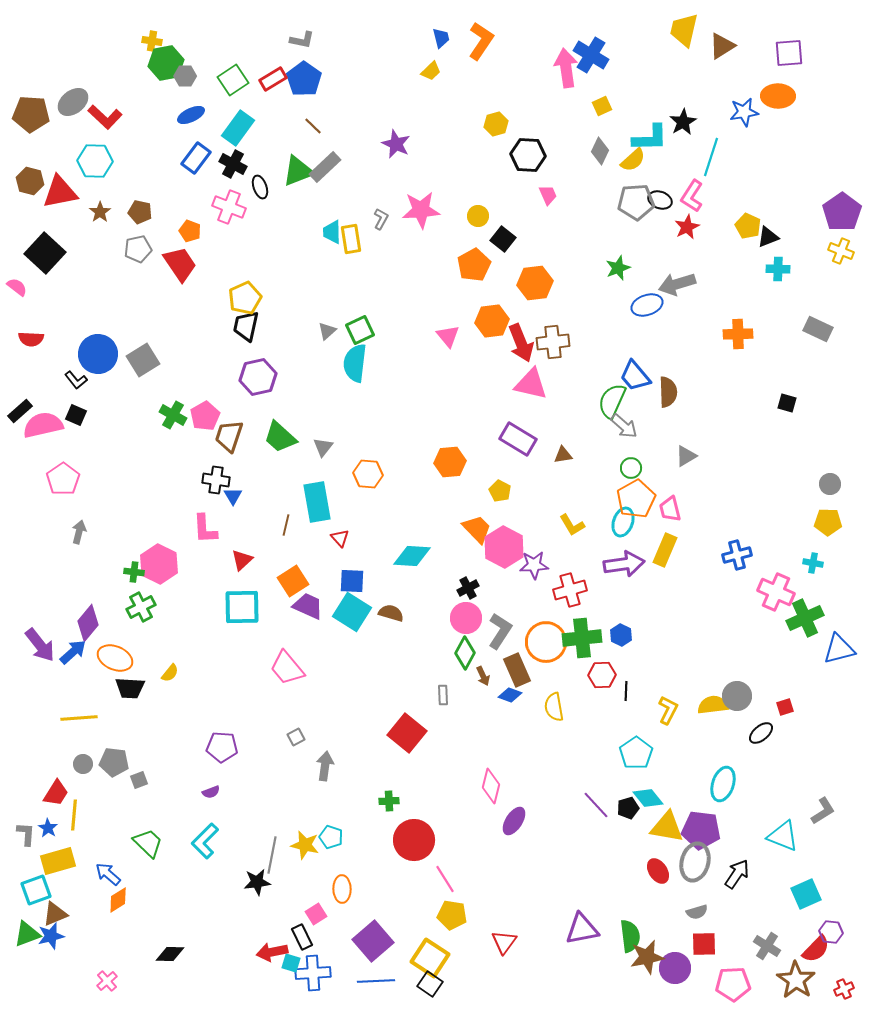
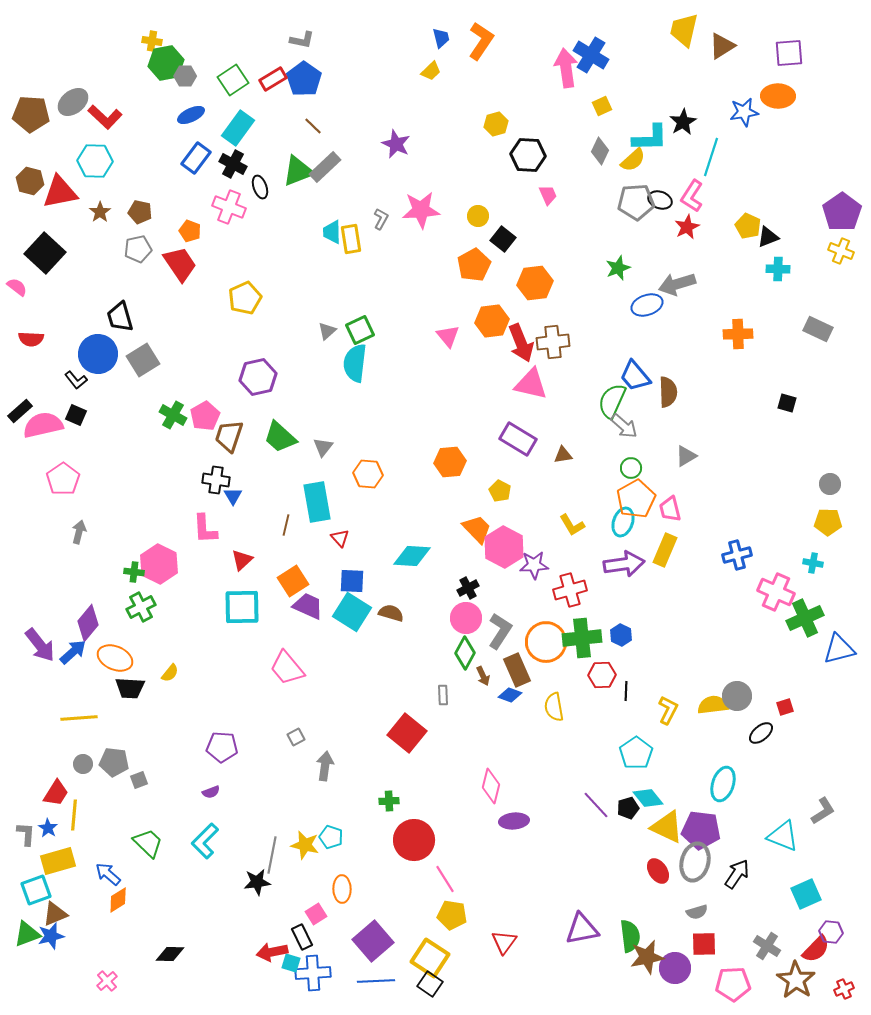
black trapezoid at (246, 326): moved 126 px left, 9 px up; rotated 28 degrees counterclockwise
purple ellipse at (514, 821): rotated 52 degrees clockwise
yellow triangle at (667, 827): rotated 15 degrees clockwise
